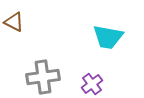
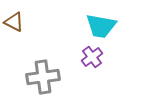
cyan trapezoid: moved 7 px left, 11 px up
purple cross: moved 27 px up
